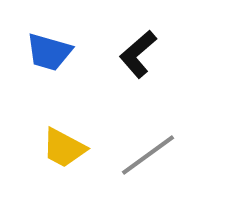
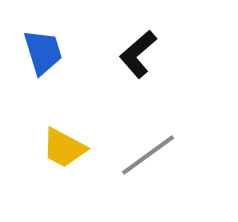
blue trapezoid: moved 6 px left; rotated 123 degrees counterclockwise
